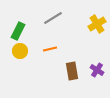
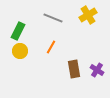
gray line: rotated 54 degrees clockwise
yellow cross: moved 9 px left, 9 px up
orange line: moved 1 px right, 2 px up; rotated 48 degrees counterclockwise
brown rectangle: moved 2 px right, 2 px up
